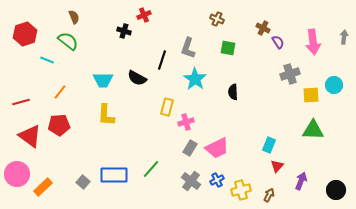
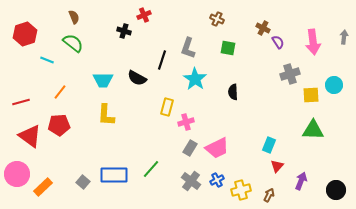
green semicircle at (68, 41): moved 5 px right, 2 px down
